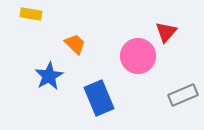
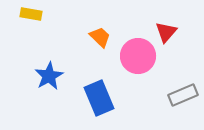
orange trapezoid: moved 25 px right, 7 px up
